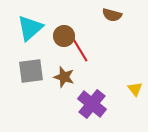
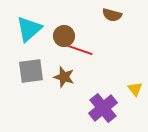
cyan triangle: moved 1 px left, 1 px down
red line: rotated 40 degrees counterclockwise
purple cross: moved 11 px right, 4 px down; rotated 12 degrees clockwise
